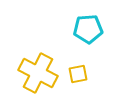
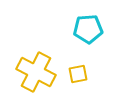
yellow cross: moved 2 px left, 1 px up
